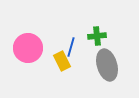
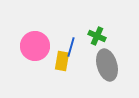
green cross: rotated 30 degrees clockwise
pink circle: moved 7 px right, 2 px up
yellow rectangle: rotated 36 degrees clockwise
